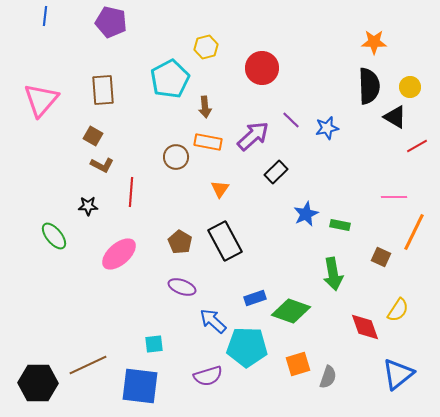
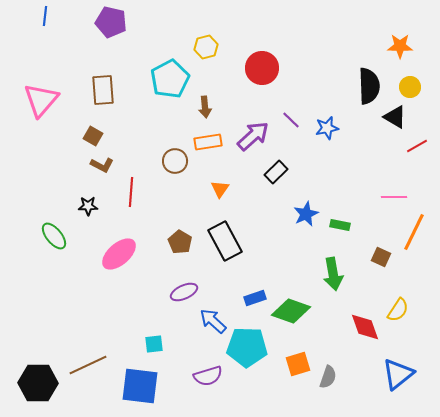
orange star at (374, 42): moved 26 px right, 4 px down
orange rectangle at (208, 142): rotated 20 degrees counterclockwise
brown circle at (176, 157): moved 1 px left, 4 px down
purple ellipse at (182, 287): moved 2 px right, 5 px down; rotated 44 degrees counterclockwise
